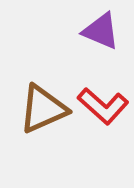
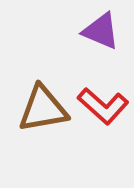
brown triangle: rotated 14 degrees clockwise
